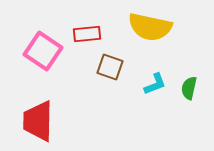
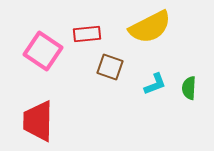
yellow semicircle: rotated 39 degrees counterclockwise
green semicircle: rotated 10 degrees counterclockwise
